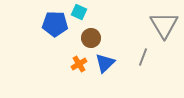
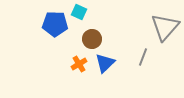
gray triangle: moved 1 px right, 2 px down; rotated 12 degrees clockwise
brown circle: moved 1 px right, 1 px down
